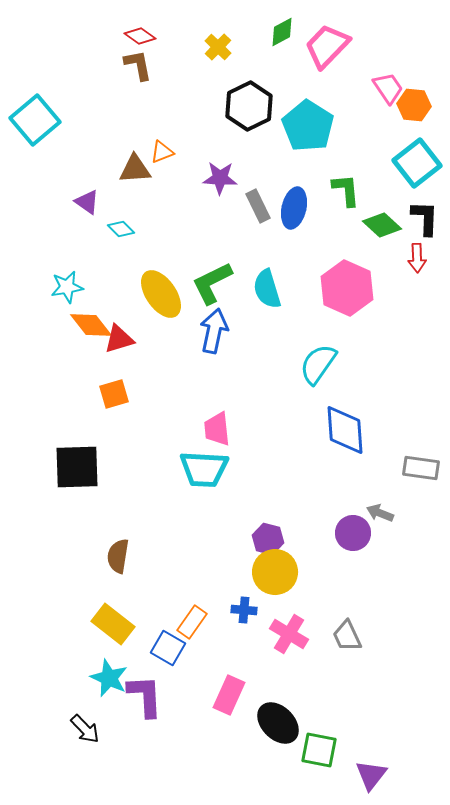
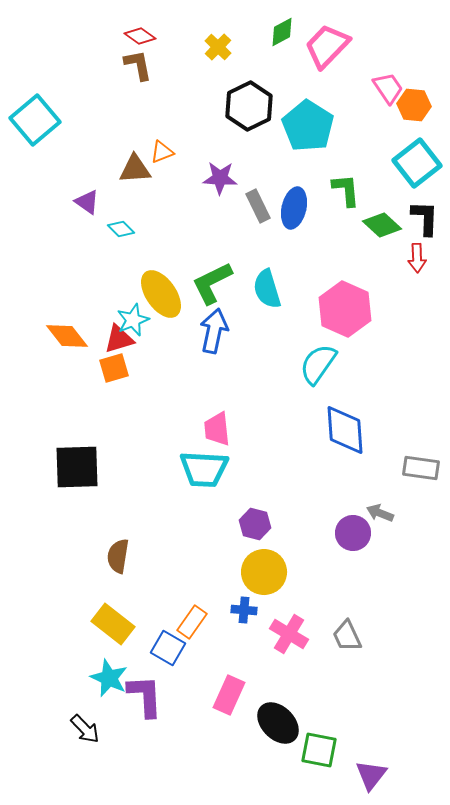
cyan star at (67, 287): moved 66 px right, 33 px down; rotated 12 degrees counterclockwise
pink hexagon at (347, 288): moved 2 px left, 21 px down
orange diamond at (91, 325): moved 24 px left, 11 px down
orange square at (114, 394): moved 26 px up
purple hexagon at (268, 539): moved 13 px left, 15 px up
yellow circle at (275, 572): moved 11 px left
